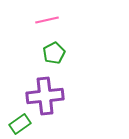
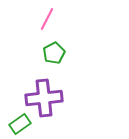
pink line: moved 1 px up; rotated 50 degrees counterclockwise
purple cross: moved 1 px left, 2 px down
